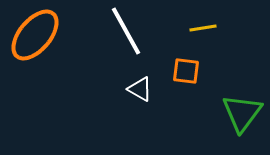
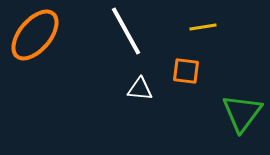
yellow line: moved 1 px up
white triangle: rotated 24 degrees counterclockwise
